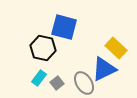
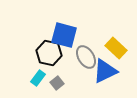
blue square: moved 8 px down
black hexagon: moved 6 px right, 5 px down
blue triangle: moved 1 px right, 2 px down
cyan rectangle: moved 1 px left
gray ellipse: moved 2 px right, 26 px up
